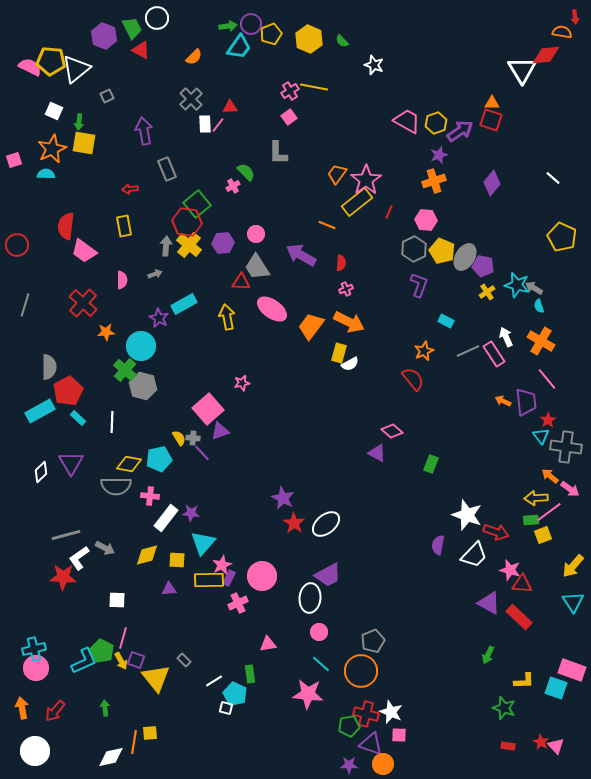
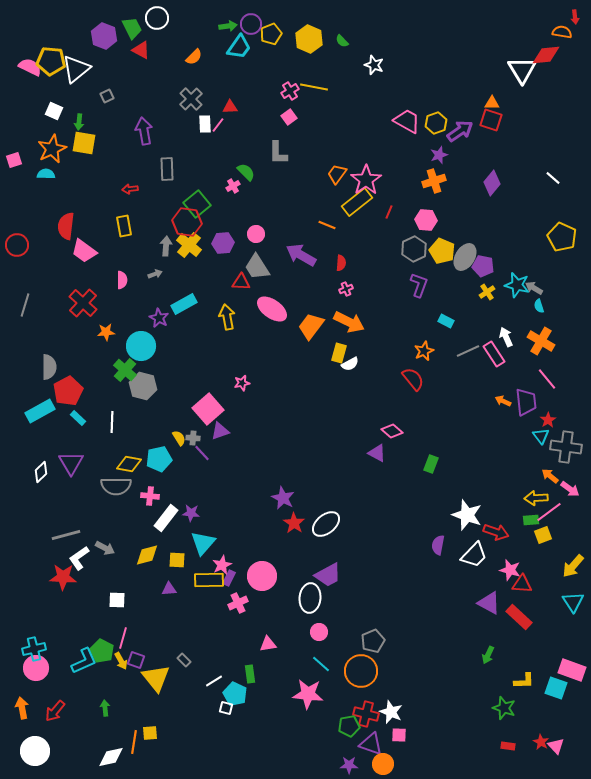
gray rectangle at (167, 169): rotated 20 degrees clockwise
